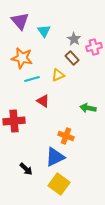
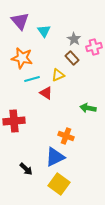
red triangle: moved 3 px right, 8 px up
